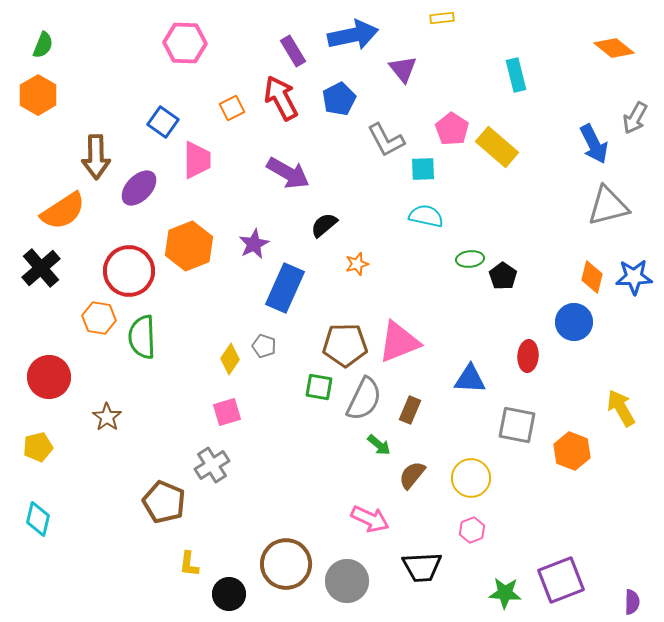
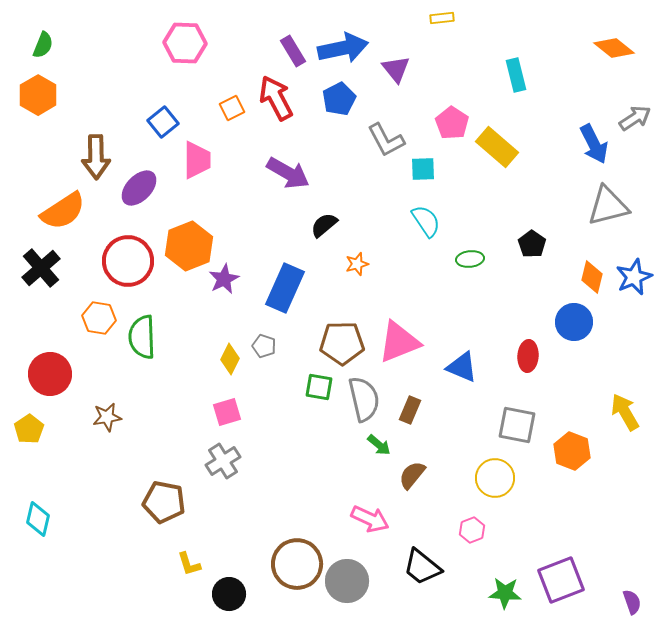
blue arrow at (353, 35): moved 10 px left, 13 px down
purple triangle at (403, 69): moved 7 px left
red arrow at (281, 98): moved 5 px left
gray arrow at (635, 118): rotated 152 degrees counterclockwise
blue square at (163, 122): rotated 16 degrees clockwise
pink pentagon at (452, 129): moved 6 px up
cyan semicircle at (426, 216): moved 5 px down; rotated 44 degrees clockwise
purple star at (254, 244): moved 30 px left, 35 px down
red circle at (129, 271): moved 1 px left, 10 px up
black pentagon at (503, 276): moved 29 px right, 32 px up
blue star at (634, 277): rotated 21 degrees counterclockwise
brown pentagon at (345, 345): moved 3 px left, 2 px up
yellow diamond at (230, 359): rotated 8 degrees counterclockwise
red circle at (49, 377): moved 1 px right, 3 px up
blue triangle at (470, 379): moved 8 px left, 12 px up; rotated 20 degrees clockwise
gray semicircle at (364, 399): rotated 39 degrees counterclockwise
yellow arrow at (621, 408): moved 4 px right, 4 px down
brown star at (107, 417): rotated 28 degrees clockwise
yellow pentagon at (38, 447): moved 9 px left, 18 px up; rotated 20 degrees counterclockwise
gray cross at (212, 465): moved 11 px right, 4 px up
yellow circle at (471, 478): moved 24 px right
brown pentagon at (164, 502): rotated 12 degrees counterclockwise
yellow L-shape at (189, 564): rotated 24 degrees counterclockwise
brown circle at (286, 564): moved 11 px right
black trapezoid at (422, 567): rotated 42 degrees clockwise
purple semicircle at (632, 602): rotated 20 degrees counterclockwise
